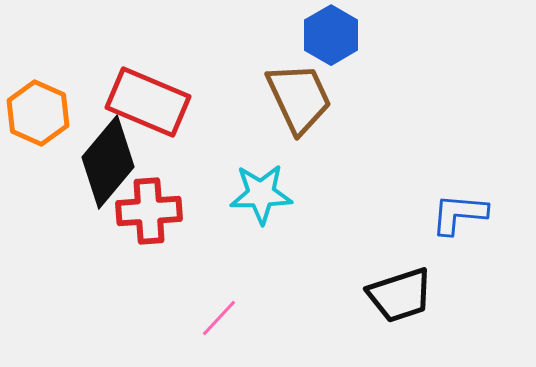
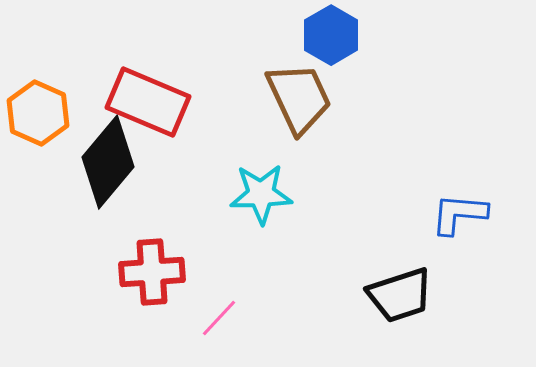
red cross: moved 3 px right, 61 px down
